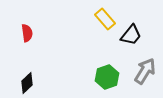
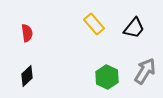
yellow rectangle: moved 11 px left, 5 px down
black trapezoid: moved 3 px right, 7 px up
green hexagon: rotated 15 degrees counterclockwise
black diamond: moved 7 px up
